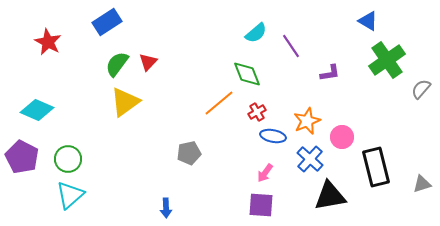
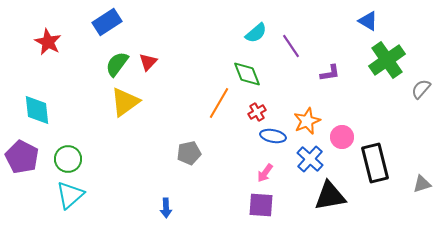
orange line: rotated 20 degrees counterclockwise
cyan diamond: rotated 60 degrees clockwise
black rectangle: moved 1 px left, 4 px up
